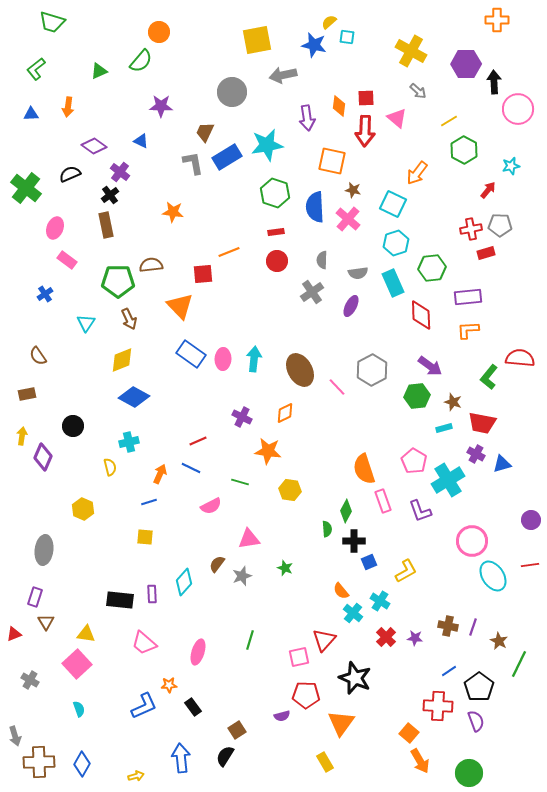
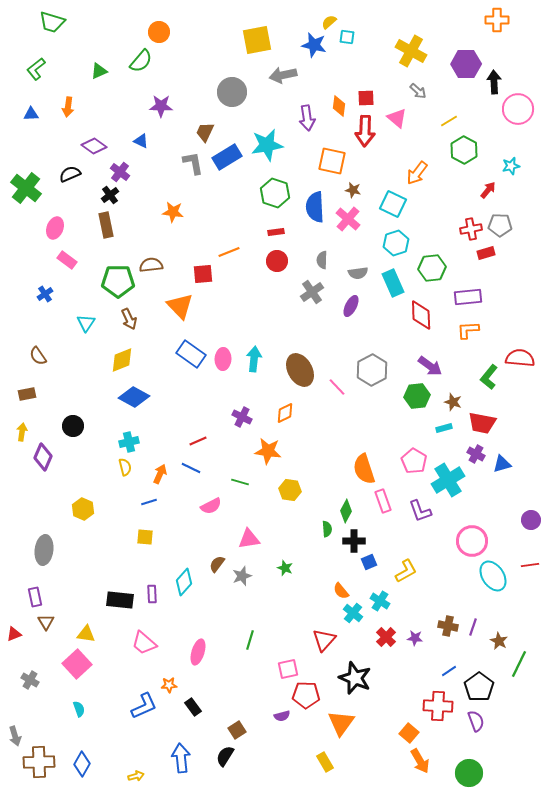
yellow arrow at (22, 436): moved 4 px up
yellow semicircle at (110, 467): moved 15 px right
purple rectangle at (35, 597): rotated 30 degrees counterclockwise
pink square at (299, 657): moved 11 px left, 12 px down
